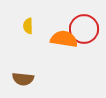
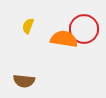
yellow semicircle: rotated 21 degrees clockwise
brown semicircle: moved 1 px right, 2 px down
